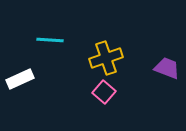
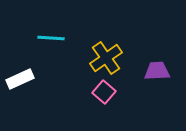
cyan line: moved 1 px right, 2 px up
yellow cross: rotated 16 degrees counterclockwise
purple trapezoid: moved 10 px left, 3 px down; rotated 24 degrees counterclockwise
